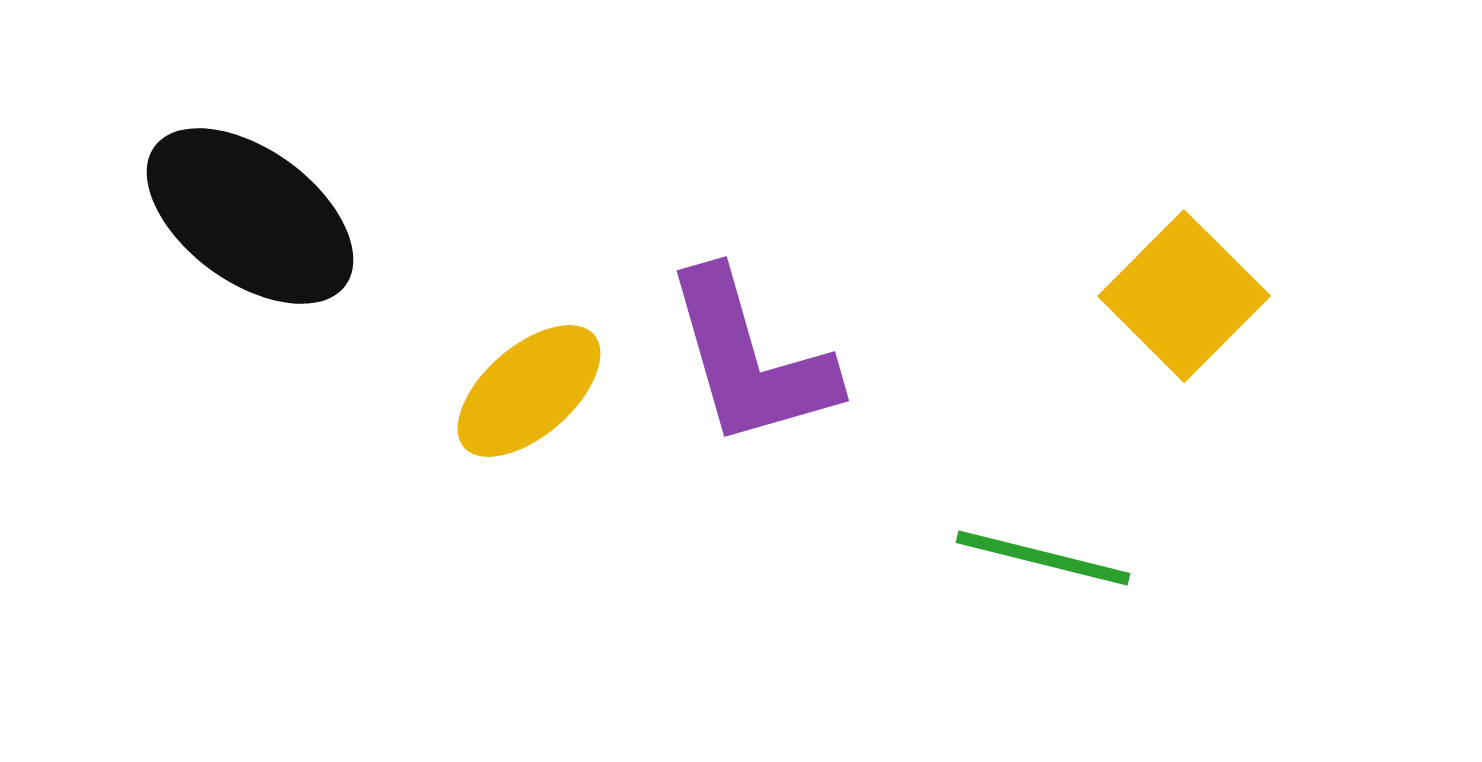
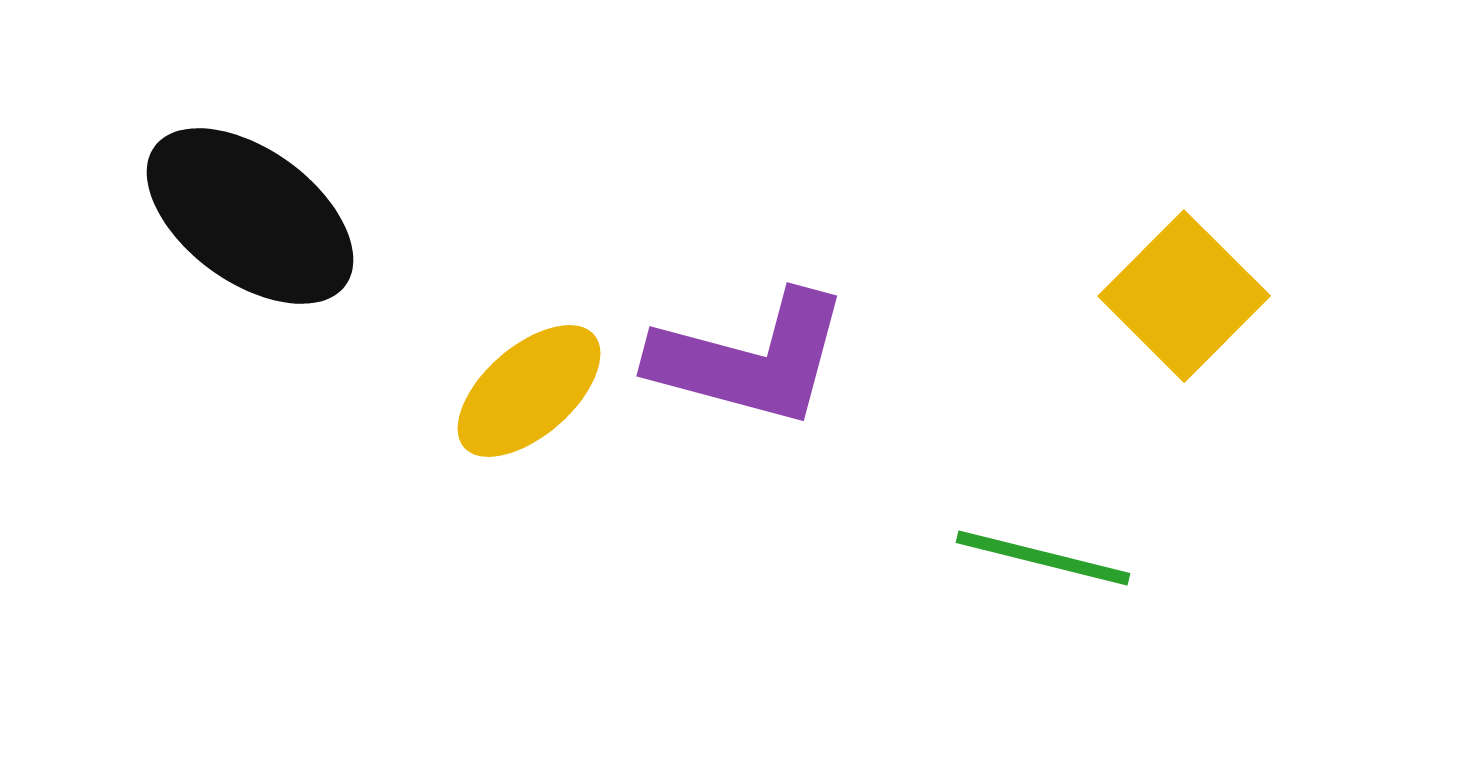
purple L-shape: rotated 59 degrees counterclockwise
